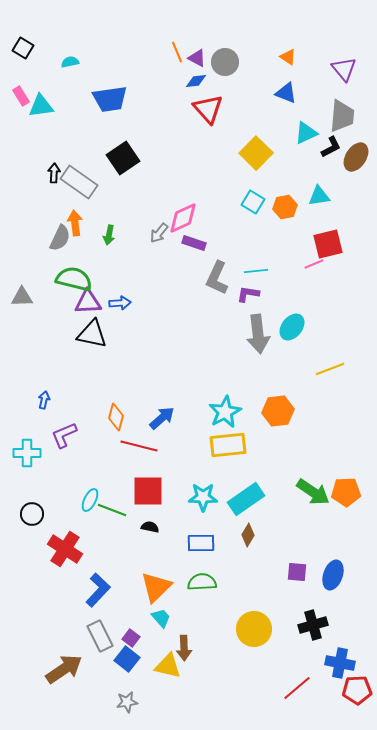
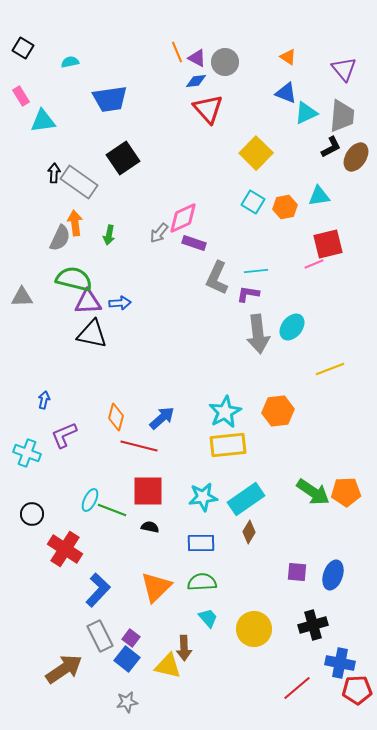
cyan triangle at (41, 106): moved 2 px right, 15 px down
cyan triangle at (306, 133): moved 20 px up
cyan cross at (27, 453): rotated 20 degrees clockwise
cyan star at (203, 497): rotated 8 degrees counterclockwise
brown diamond at (248, 535): moved 1 px right, 3 px up
cyan trapezoid at (161, 618): moved 47 px right
